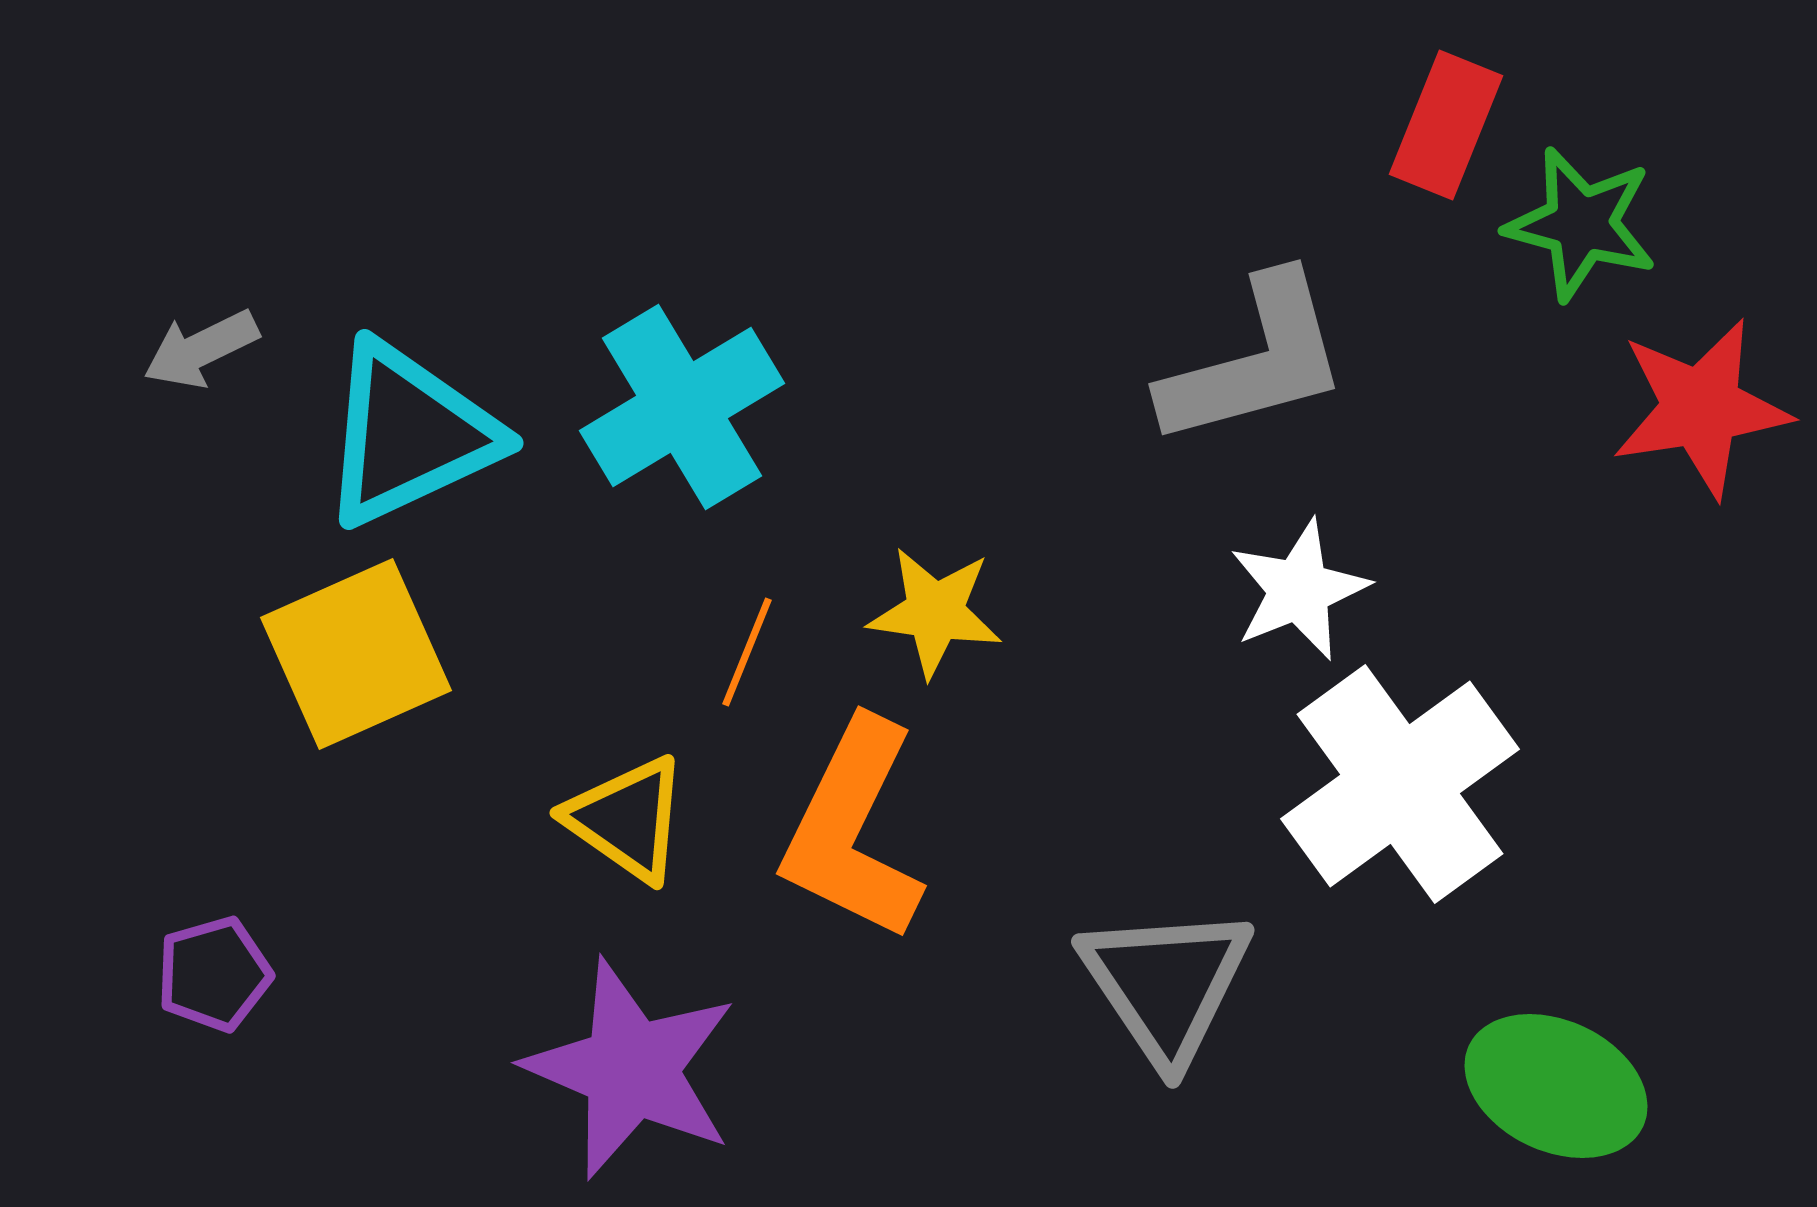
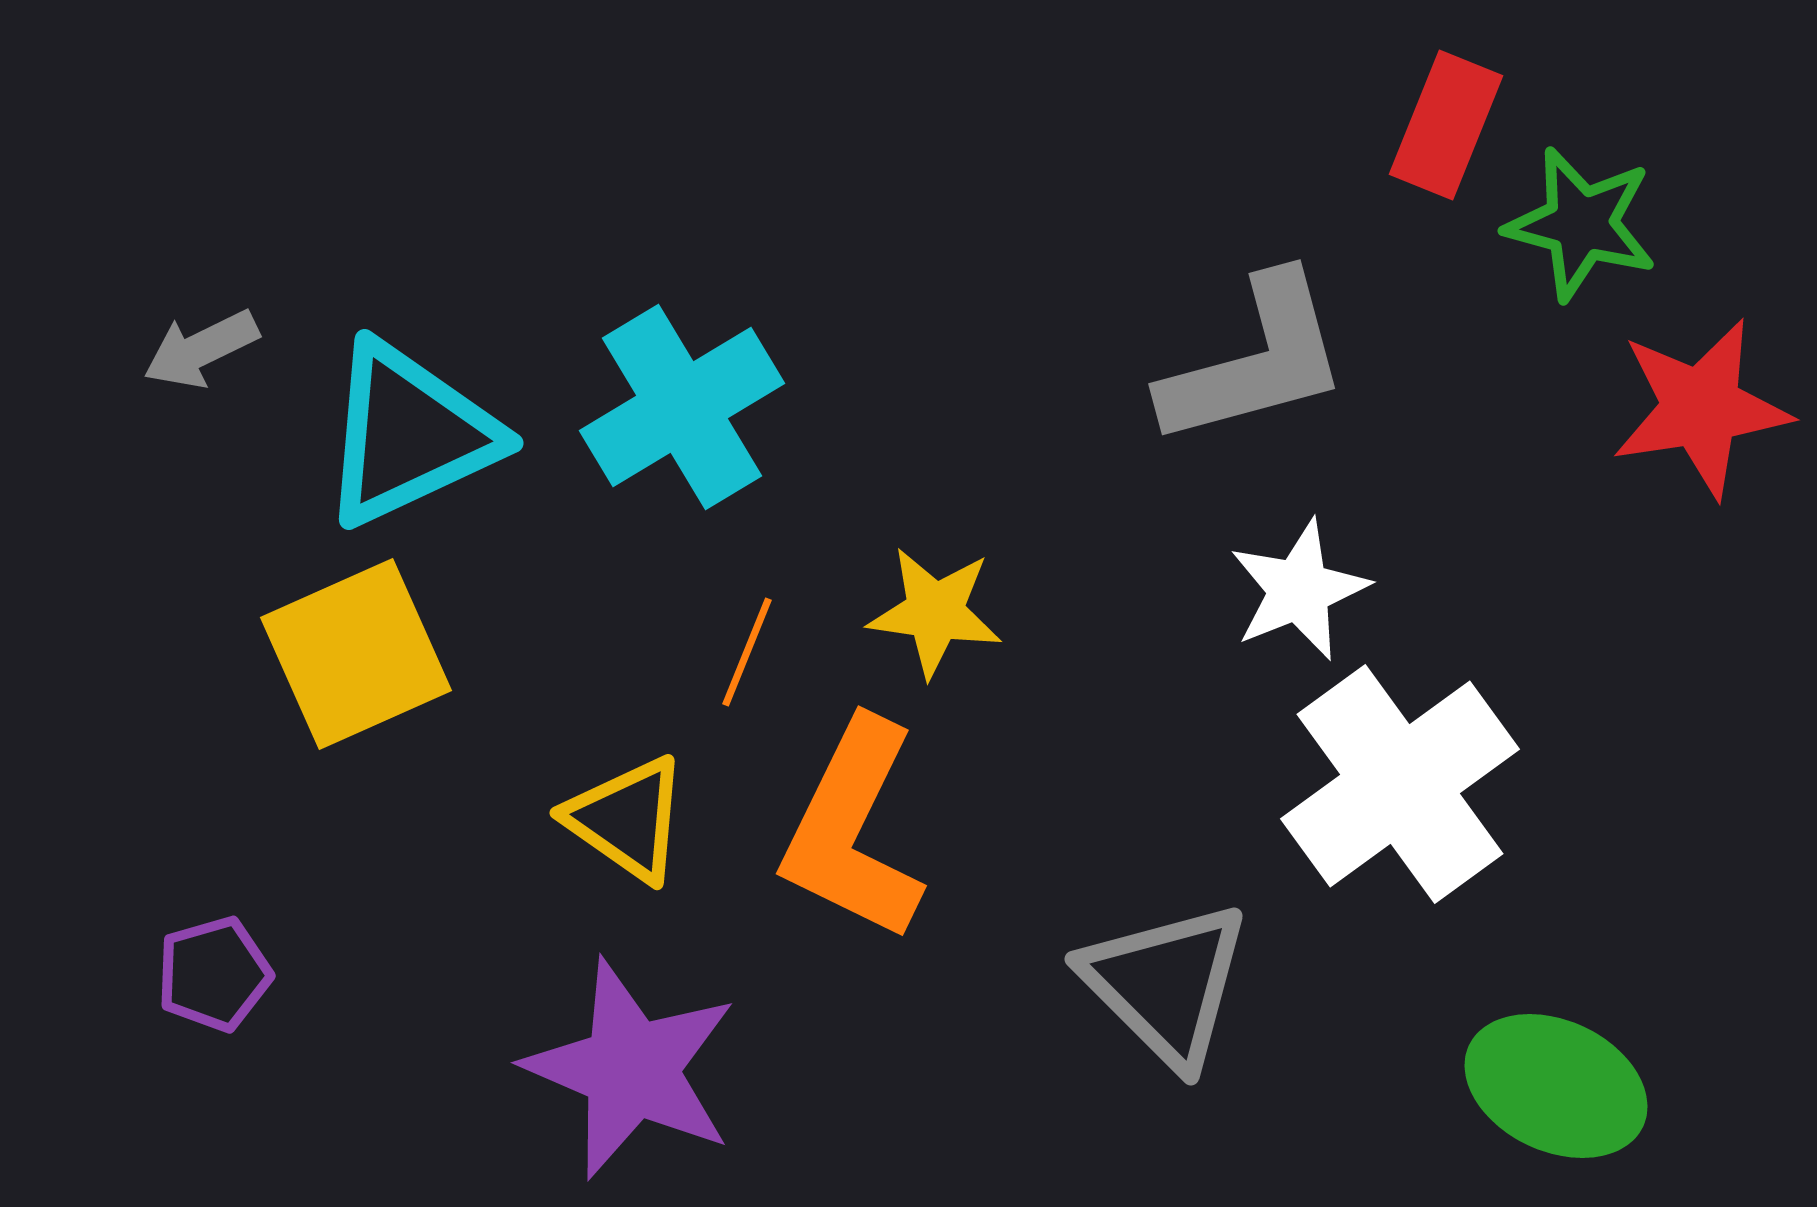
gray triangle: rotated 11 degrees counterclockwise
